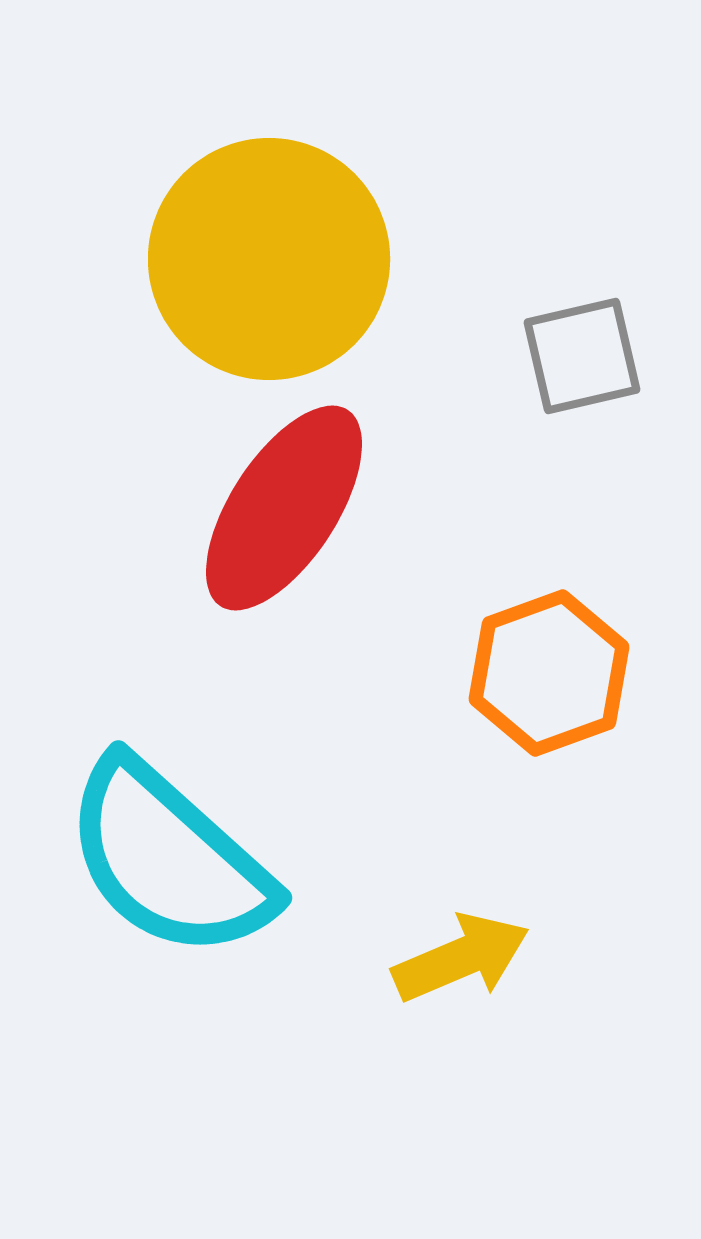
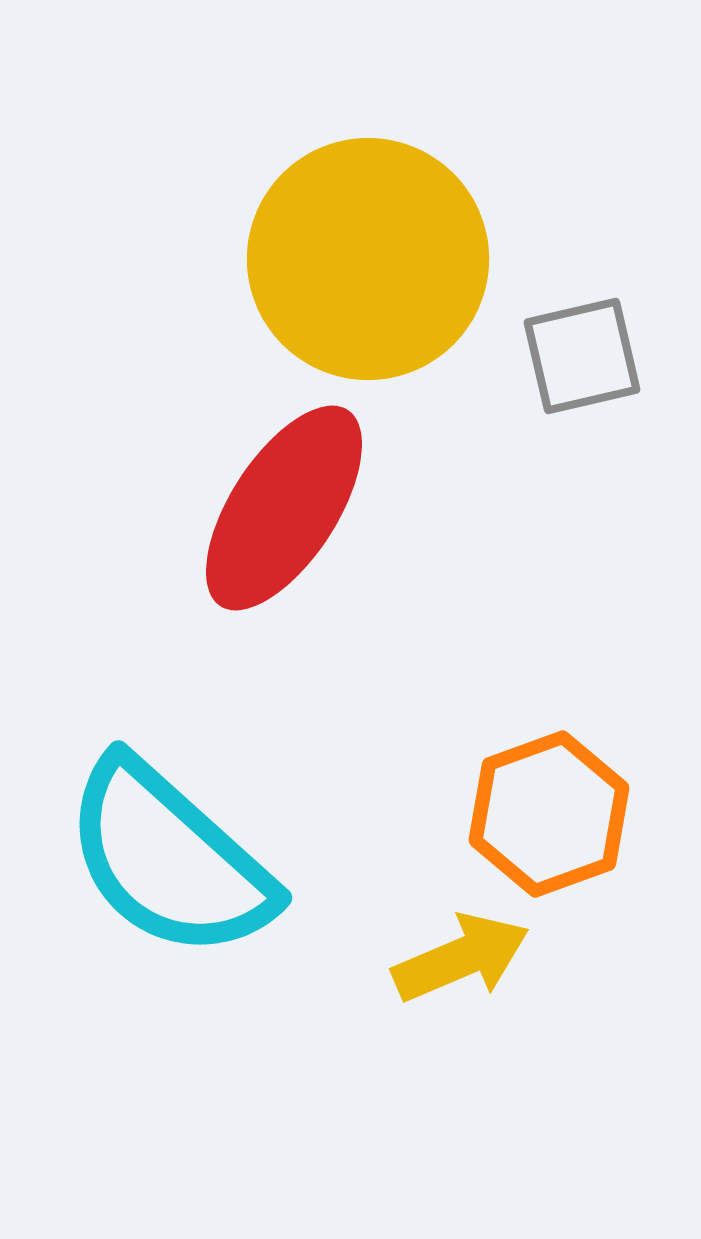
yellow circle: moved 99 px right
orange hexagon: moved 141 px down
